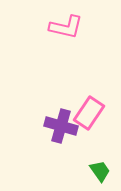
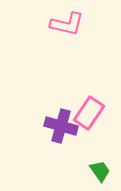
pink L-shape: moved 1 px right, 3 px up
